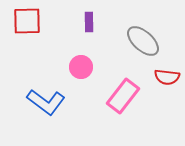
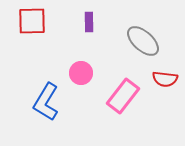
red square: moved 5 px right
pink circle: moved 6 px down
red semicircle: moved 2 px left, 2 px down
blue L-shape: rotated 84 degrees clockwise
